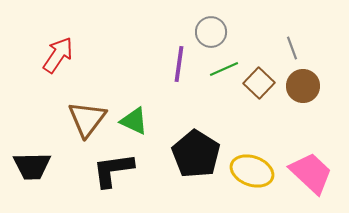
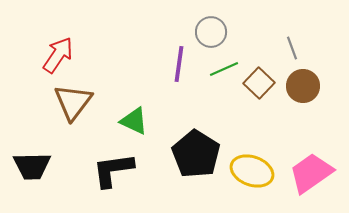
brown triangle: moved 14 px left, 17 px up
pink trapezoid: rotated 78 degrees counterclockwise
